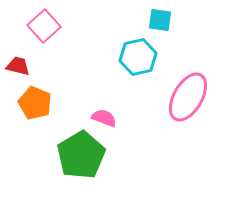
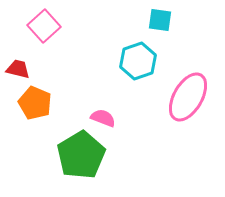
cyan hexagon: moved 4 px down; rotated 6 degrees counterclockwise
red trapezoid: moved 3 px down
pink semicircle: moved 1 px left
